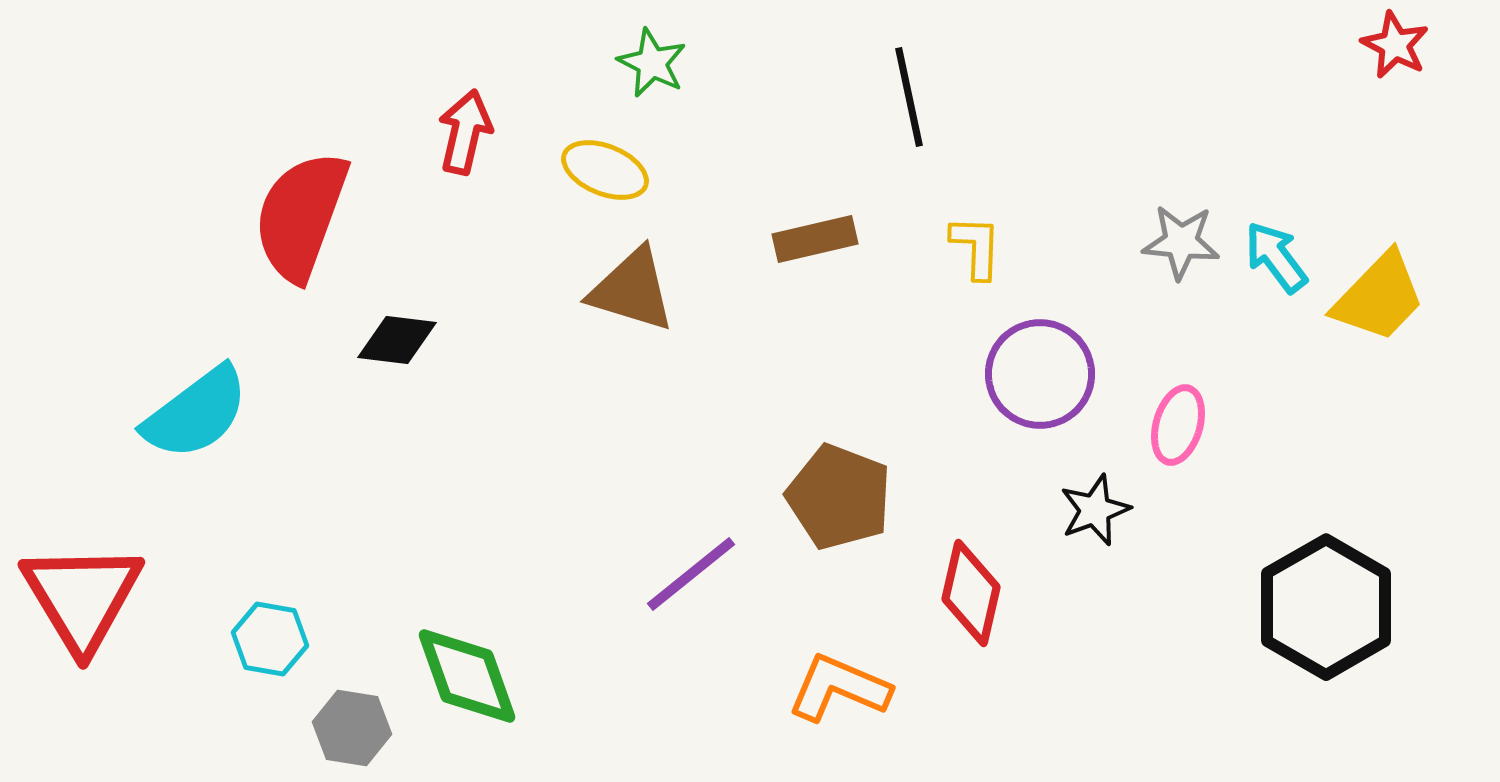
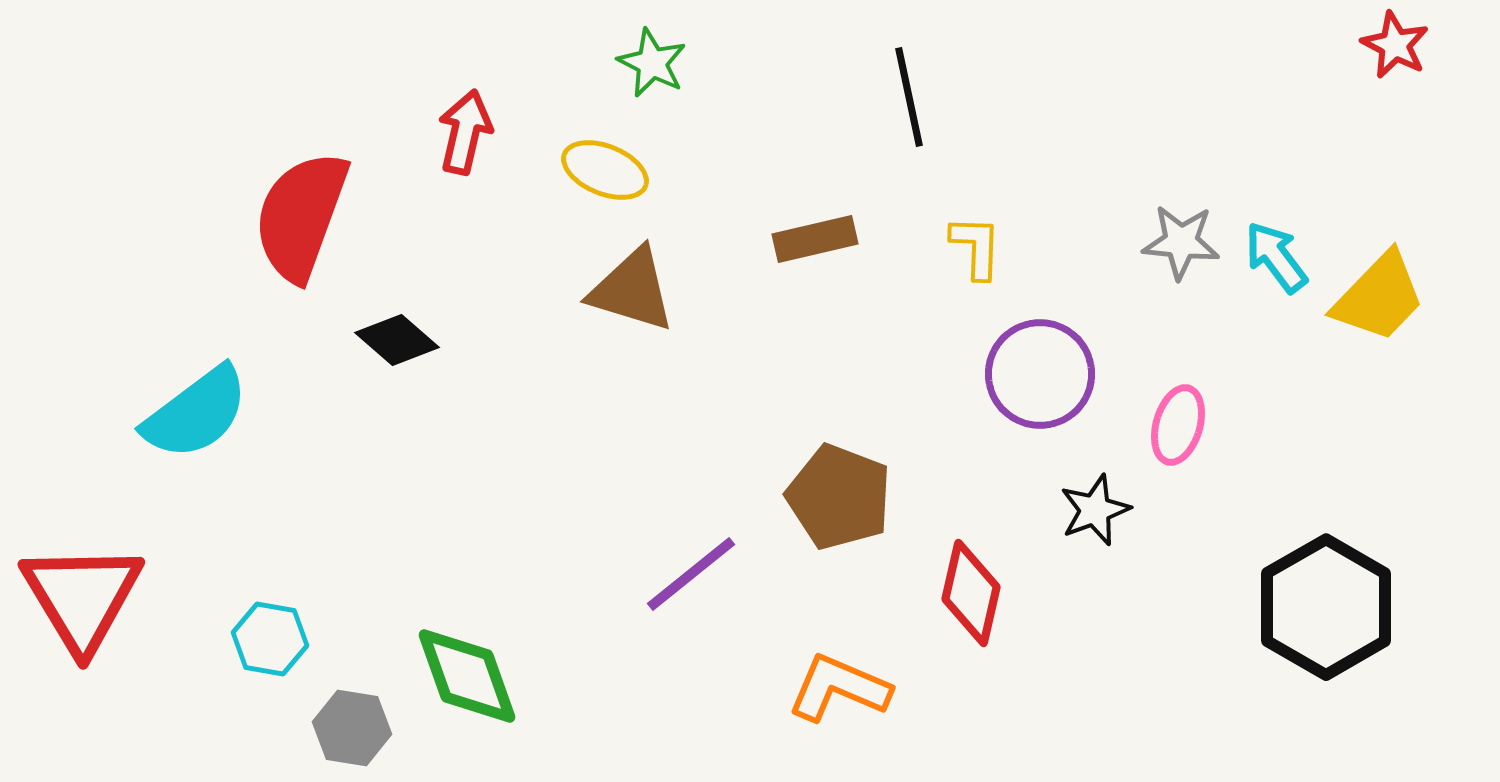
black diamond: rotated 34 degrees clockwise
